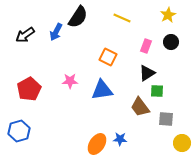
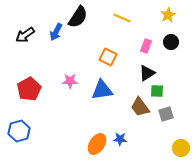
gray square: moved 5 px up; rotated 21 degrees counterclockwise
yellow circle: moved 1 px left, 5 px down
